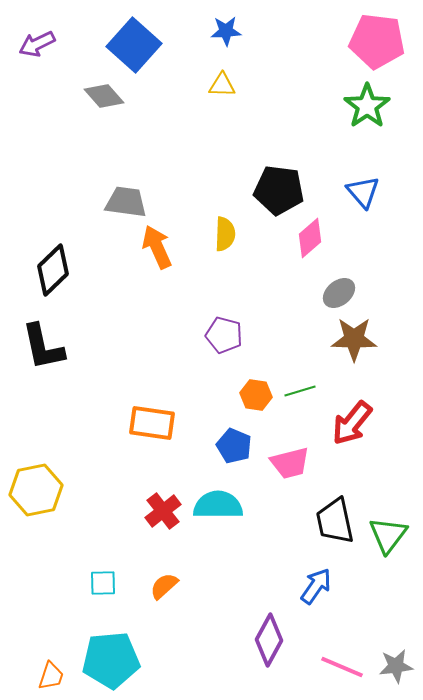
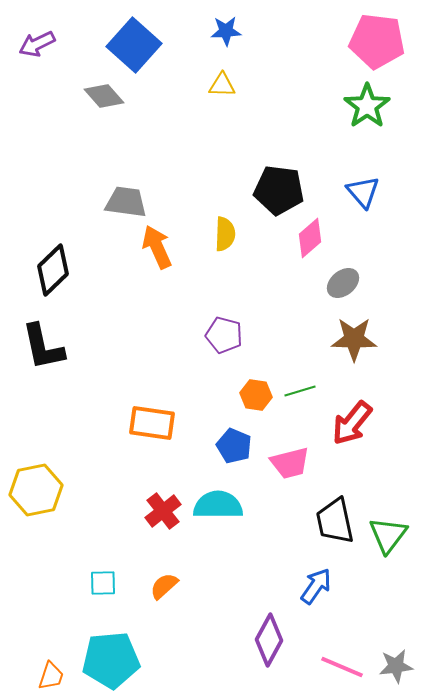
gray ellipse: moved 4 px right, 10 px up
